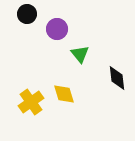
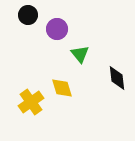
black circle: moved 1 px right, 1 px down
yellow diamond: moved 2 px left, 6 px up
